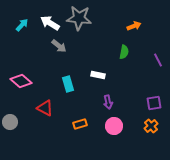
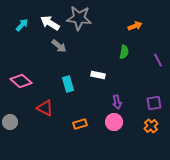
orange arrow: moved 1 px right
purple arrow: moved 9 px right
pink circle: moved 4 px up
